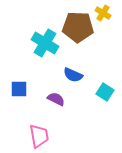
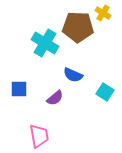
purple semicircle: moved 1 px left, 1 px up; rotated 114 degrees clockwise
